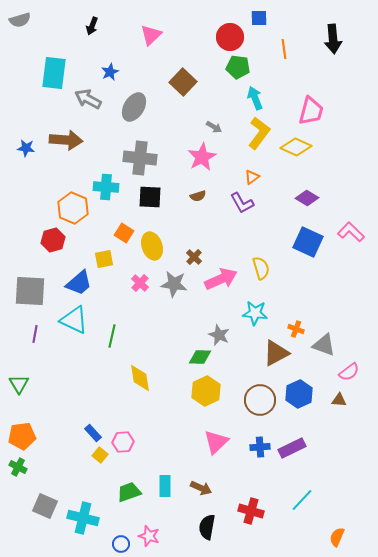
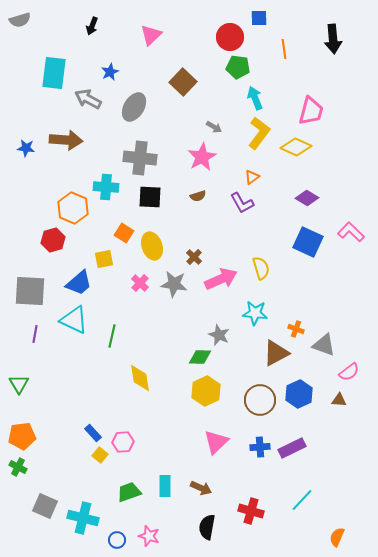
blue circle at (121, 544): moved 4 px left, 4 px up
